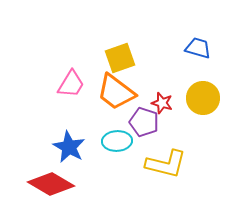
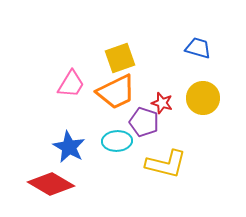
orange trapezoid: rotated 63 degrees counterclockwise
